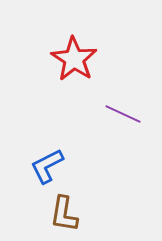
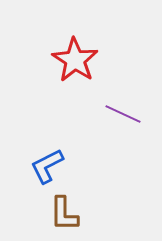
red star: moved 1 px right, 1 px down
brown L-shape: rotated 9 degrees counterclockwise
